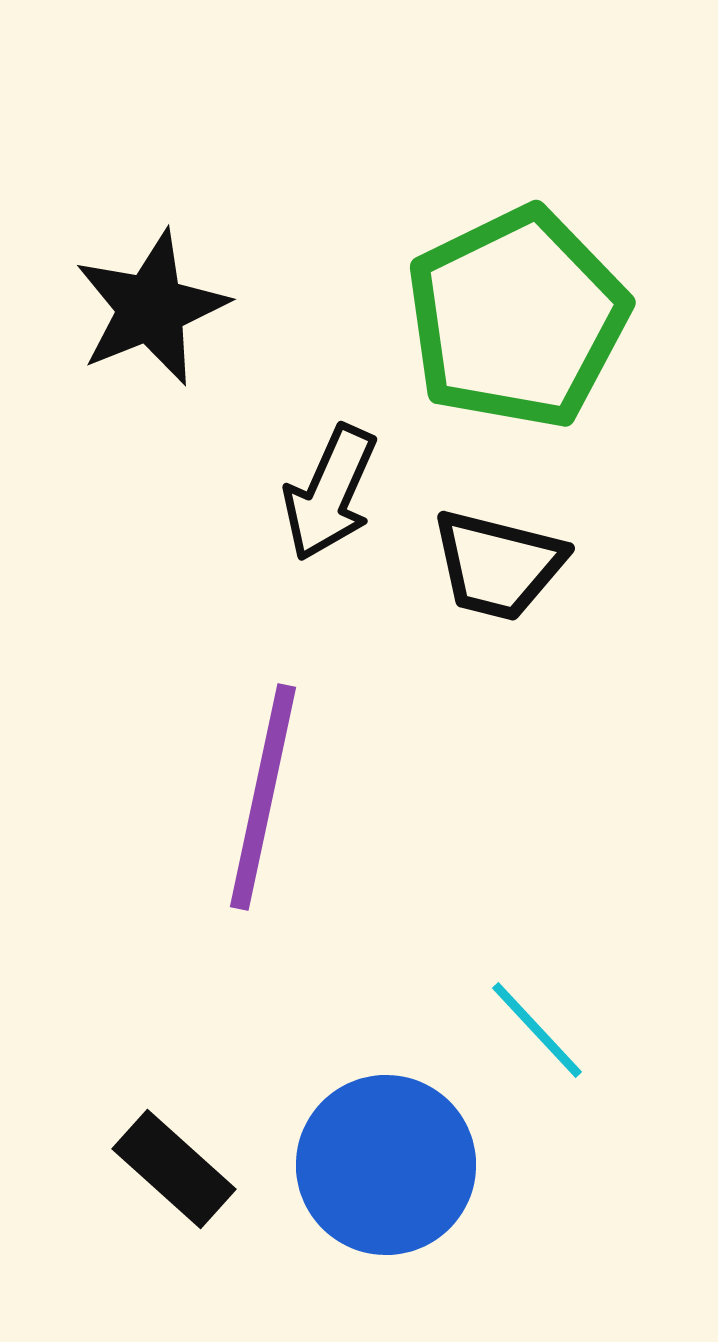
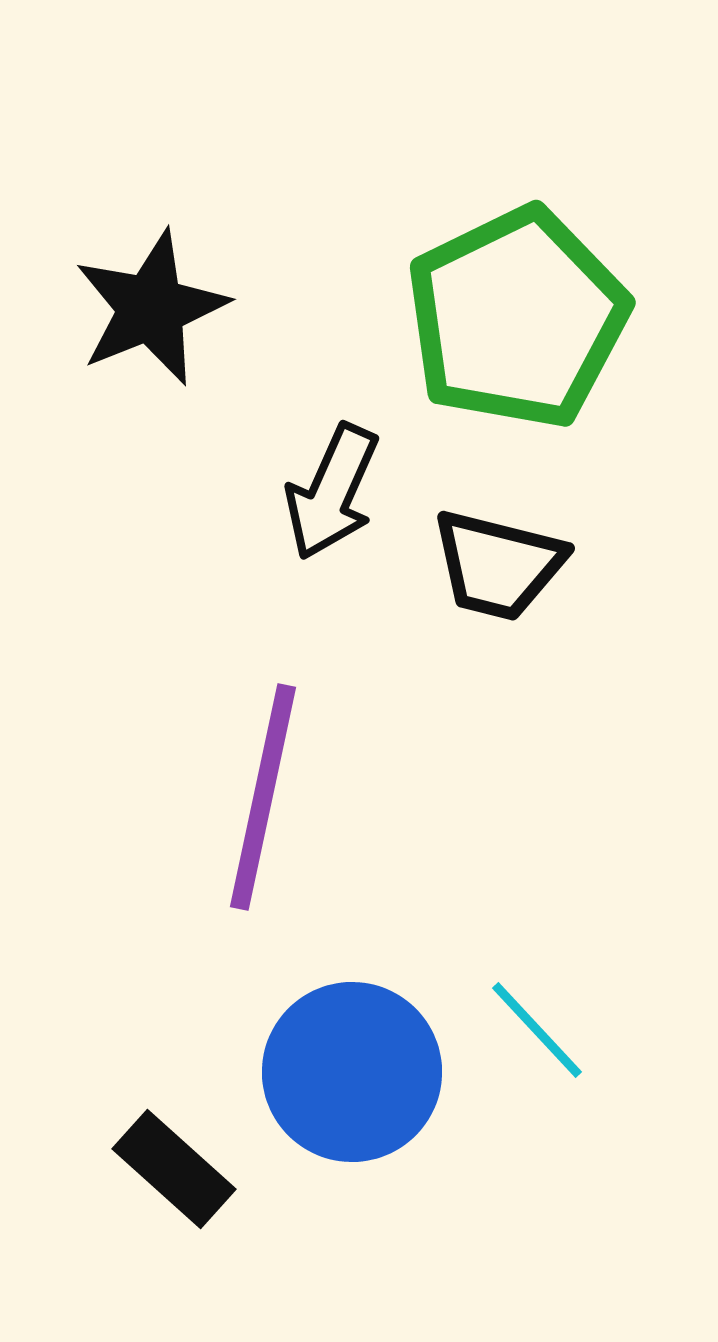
black arrow: moved 2 px right, 1 px up
blue circle: moved 34 px left, 93 px up
